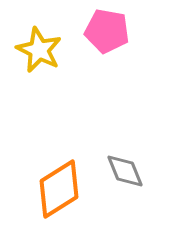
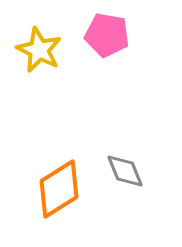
pink pentagon: moved 4 px down
